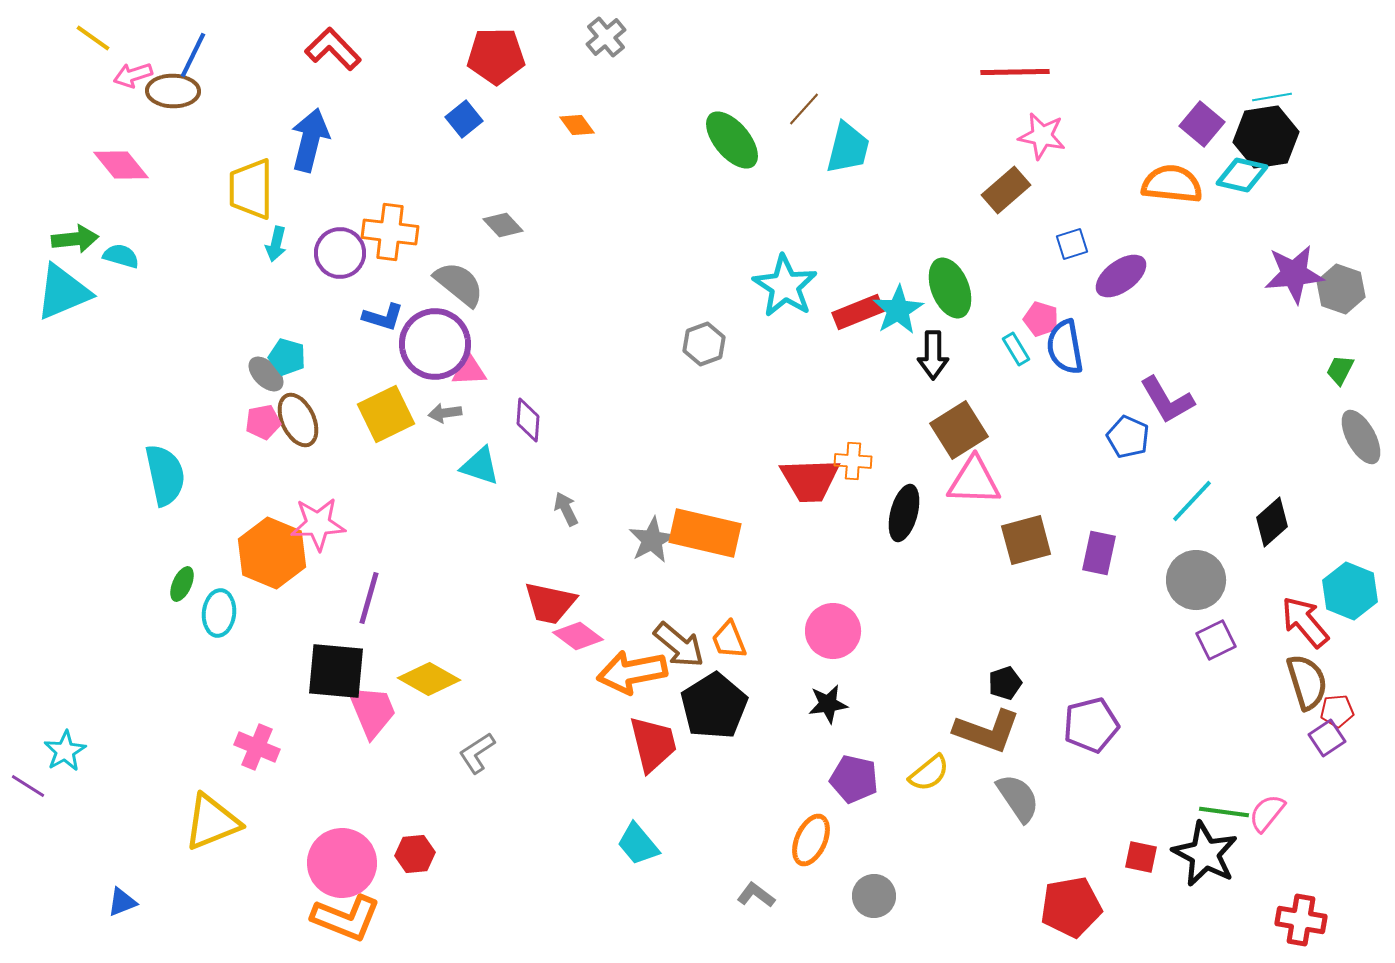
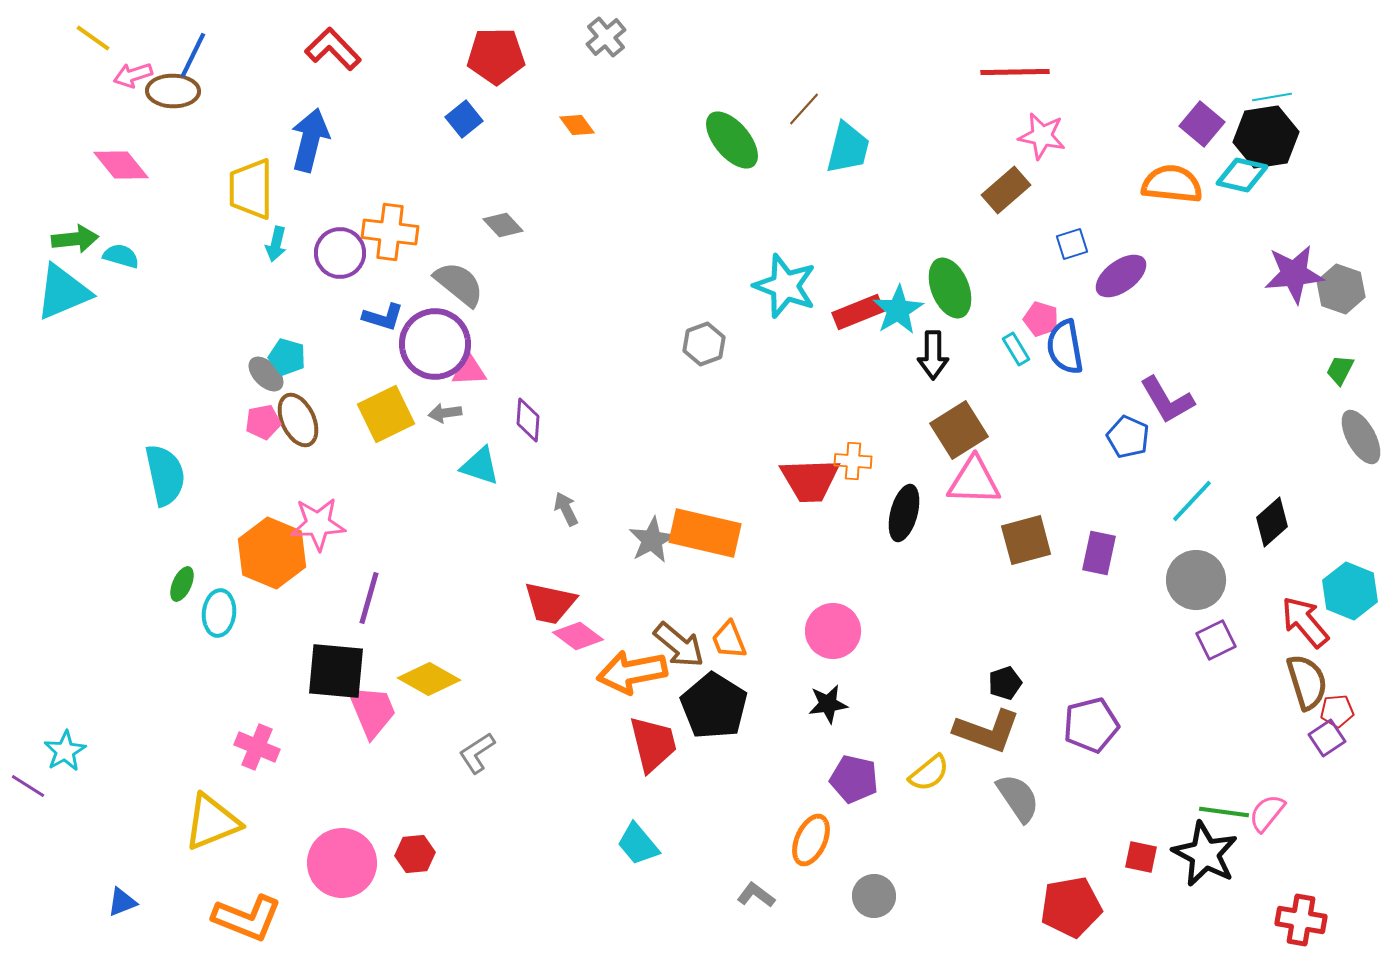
cyan star at (785, 286): rotated 12 degrees counterclockwise
black pentagon at (714, 706): rotated 8 degrees counterclockwise
orange L-shape at (346, 918): moved 99 px left
